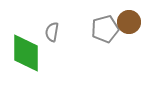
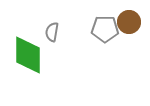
gray pentagon: rotated 16 degrees clockwise
green diamond: moved 2 px right, 2 px down
